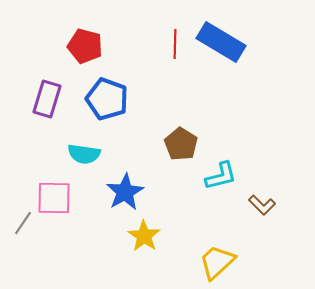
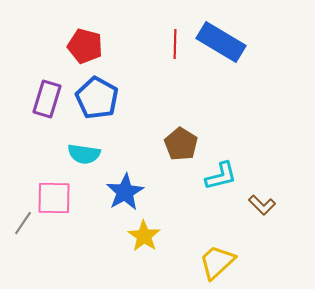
blue pentagon: moved 10 px left, 1 px up; rotated 9 degrees clockwise
